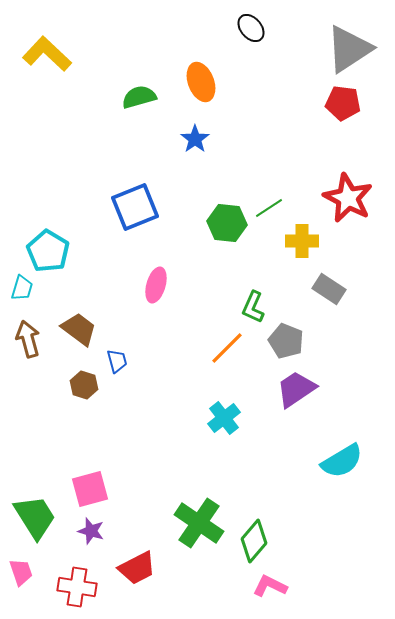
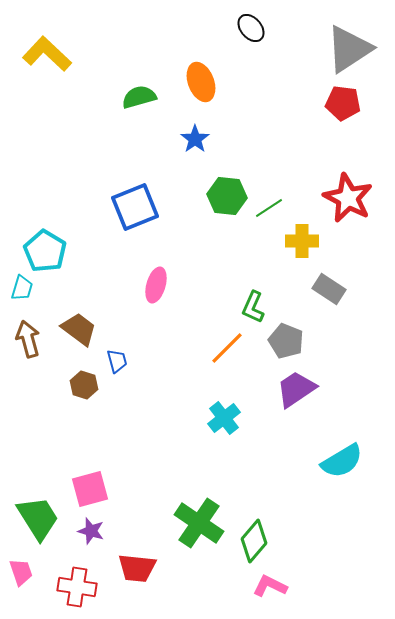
green hexagon: moved 27 px up
cyan pentagon: moved 3 px left
green trapezoid: moved 3 px right, 1 px down
red trapezoid: rotated 33 degrees clockwise
